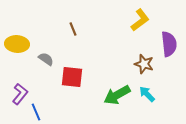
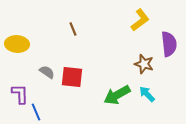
gray semicircle: moved 1 px right, 13 px down
purple L-shape: rotated 40 degrees counterclockwise
